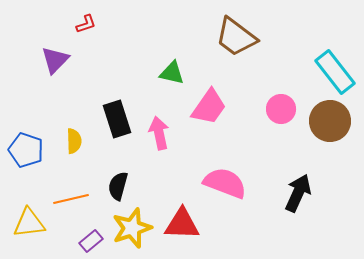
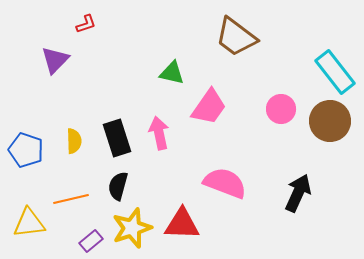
black rectangle: moved 19 px down
